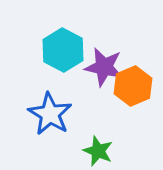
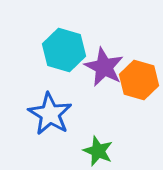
cyan hexagon: moved 1 px right; rotated 12 degrees counterclockwise
purple star: rotated 15 degrees clockwise
orange hexagon: moved 6 px right, 6 px up; rotated 21 degrees counterclockwise
